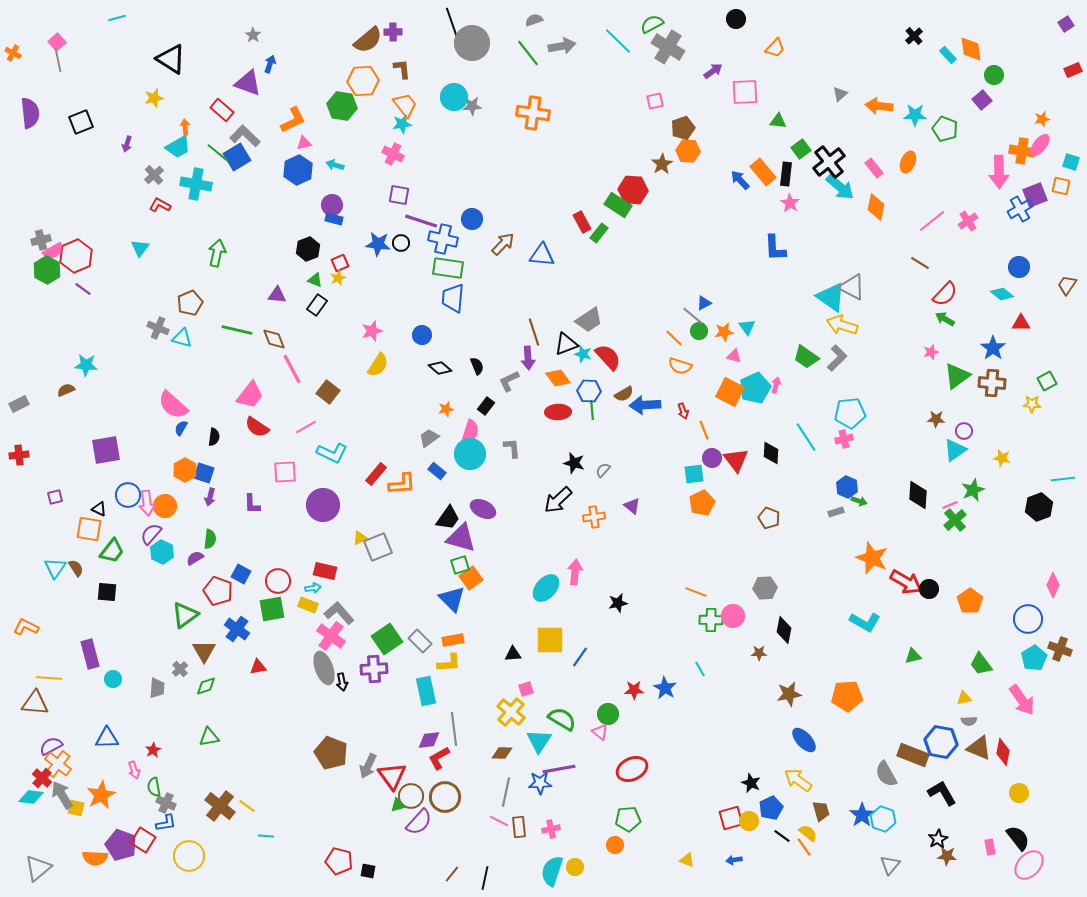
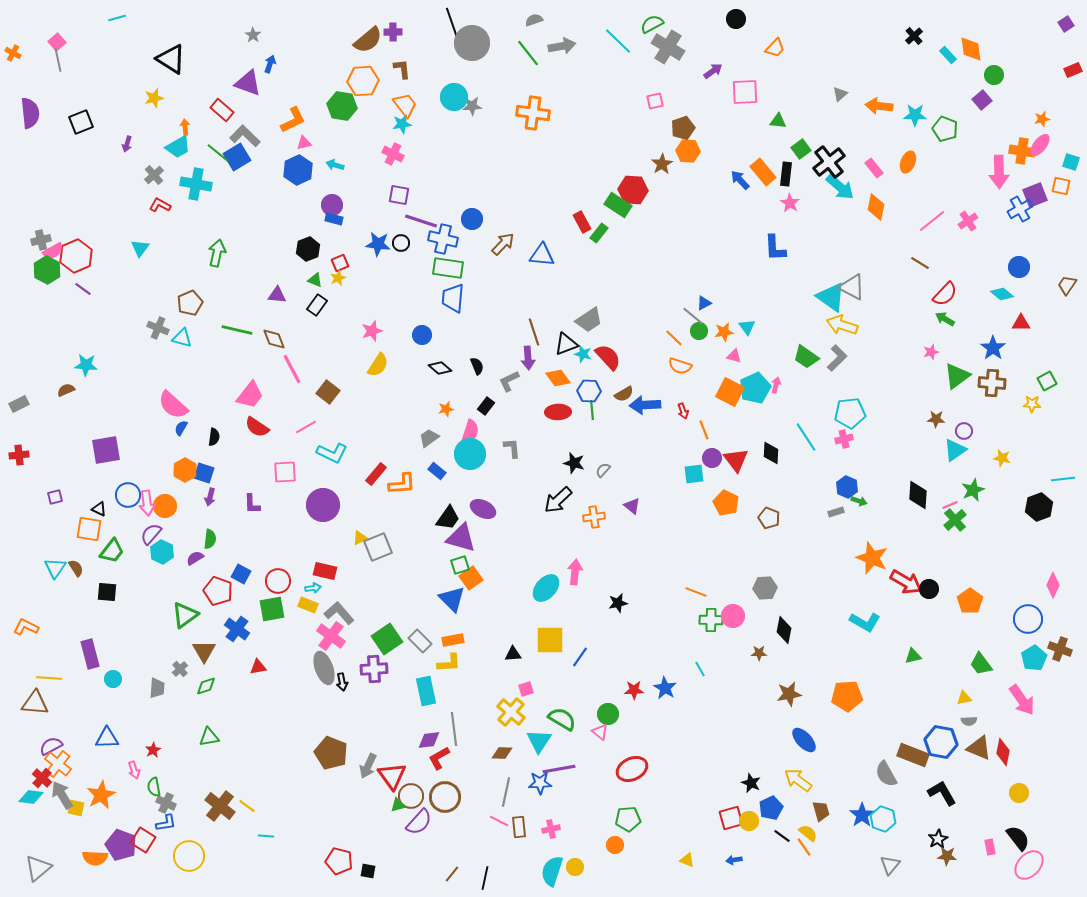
orange pentagon at (702, 503): moved 24 px right; rotated 20 degrees counterclockwise
